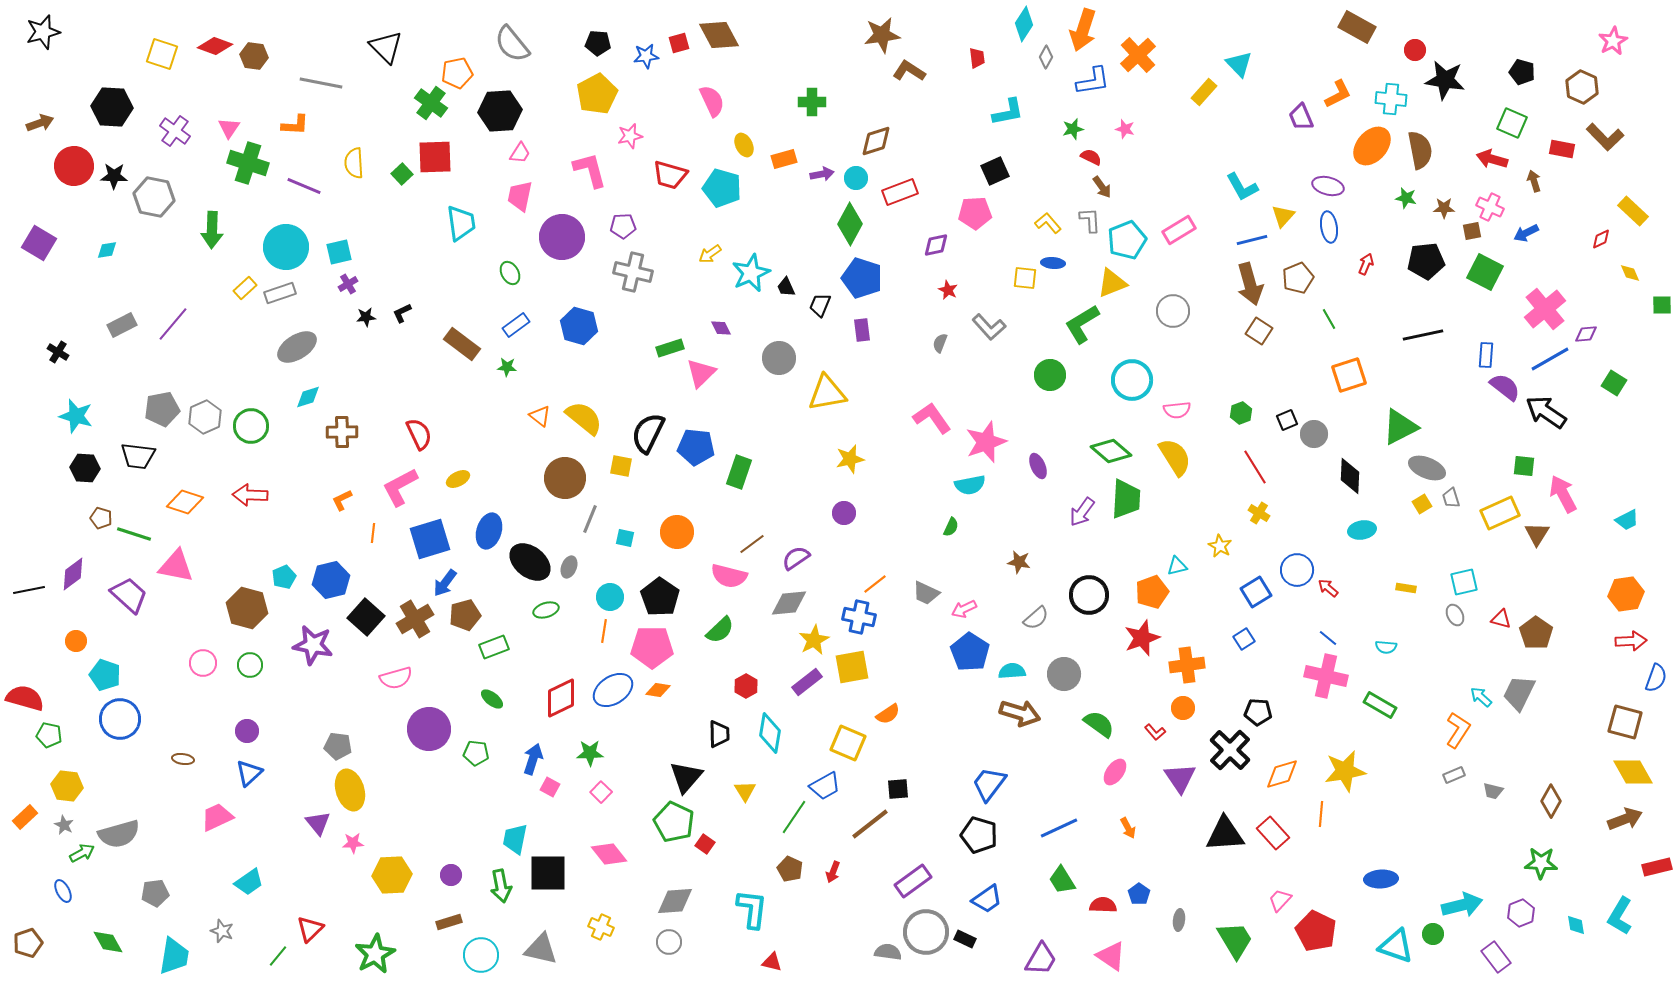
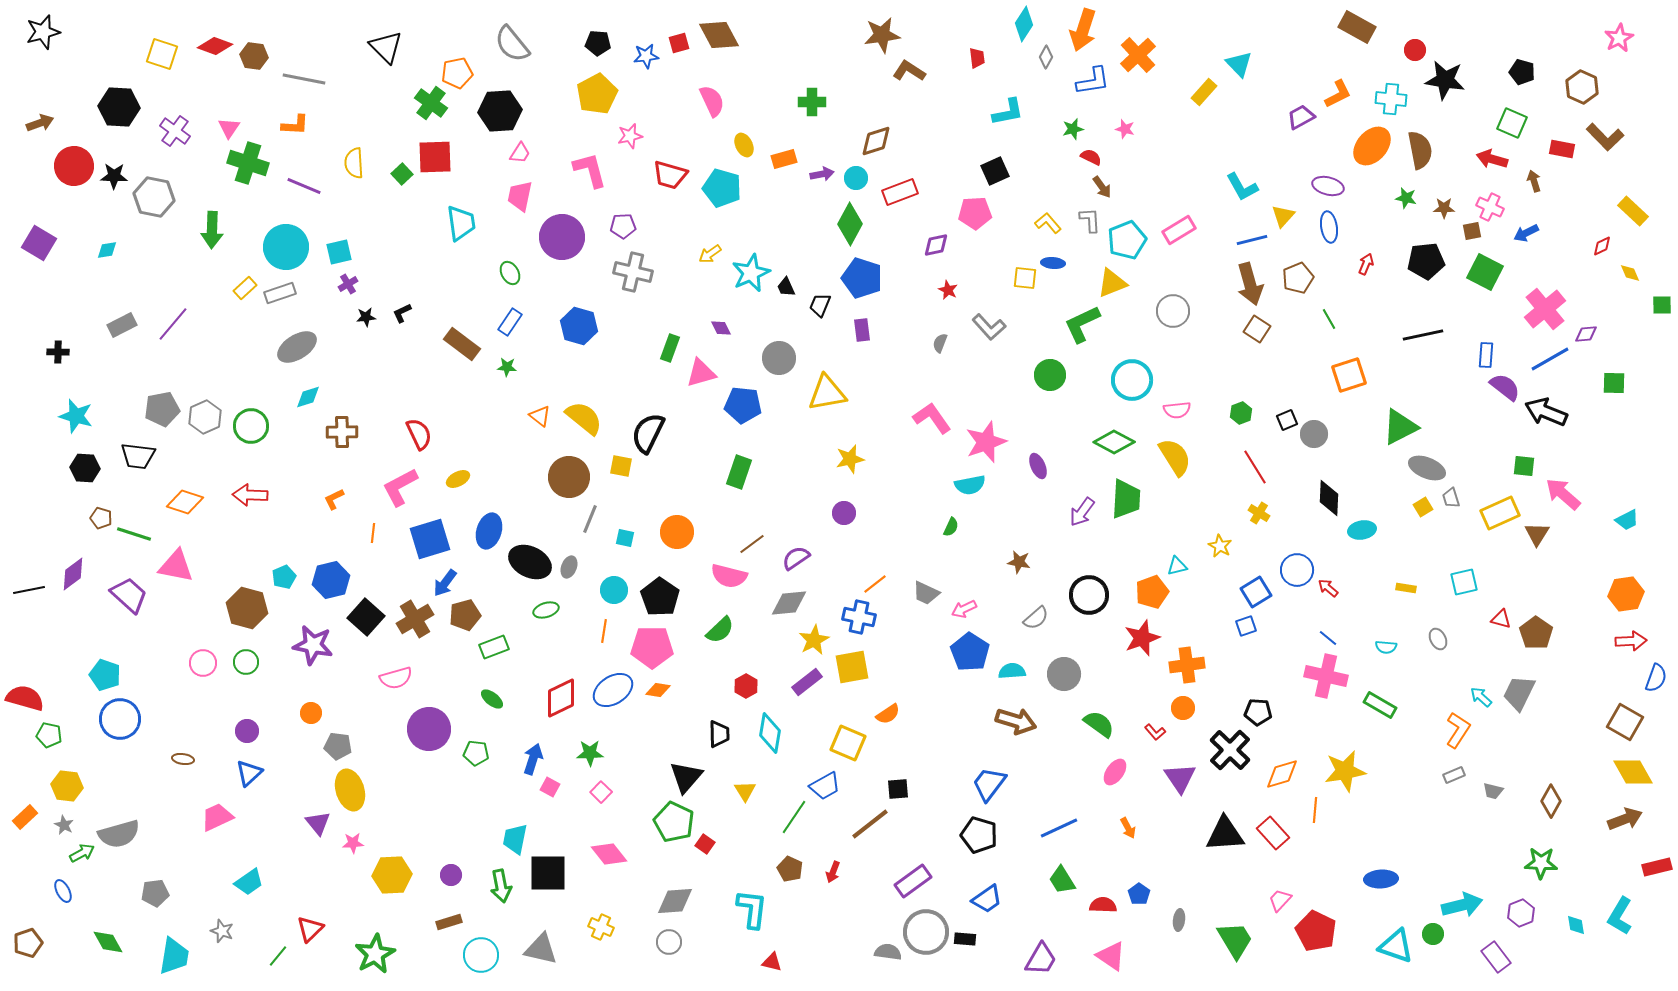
pink star at (1613, 41): moved 6 px right, 3 px up
gray line at (321, 83): moved 17 px left, 4 px up
black hexagon at (112, 107): moved 7 px right
purple trapezoid at (1301, 117): rotated 84 degrees clockwise
red diamond at (1601, 239): moved 1 px right, 7 px down
green L-shape at (1082, 324): rotated 6 degrees clockwise
blue rectangle at (516, 325): moved 6 px left, 3 px up; rotated 20 degrees counterclockwise
brown square at (1259, 331): moved 2 px left, 2 px up
green rectangle at (670, 348): rotated 52 degrees counterclockwise
black cross at (58, 352): rotated 30 degrees counterclockwise
pink triangle at (701, 373): rotated 28 degrees clockwise
green square at (1614, 383): rotated 30 degrees counterclockwise
black arrow at (1546, 412): rotated 12 degrees counterclockwise
blue pentagon at (696, 447): moved 47 px right, 42 px up
green diamond at (1111, 451): moved 3 px right, 9 px up; rotated 12 degrees counterclockwise
black diamond at (1350, 476): moved 21 px left, 22 px down
brown circle at (565, 478): moved 4 px right, 1 px up
pink arrow at (1563, 494): rotated 21 degrees counterclockwise
orange L-shape at (342, 500): moved 8 px left, 1 px up
yellow square at (1422, 504): moved 1 px right, 3 px down
black ellipse at (530, 562): rotated 12 degrees counterclockwise
cyan circle at (610, 597): moved 4 px right, 7 px up
gray ellipse at (1455, 615): moved 17 px left, 24 px down
blue square at (1244, 639): moved 2 px right, 13 px up; rotated 15 degrees clockwise
orange circle at (76, 641): moved 235 px right, 72 px down
green circle at (250, 665): moved 4 px left, 3 px up
brown arrow at (1020, 713): moved 4 px left, 8 px down
brown square at (1625, 722): rotated 15 degrees clockwise
orange line at (1321, 814): moved 6 px left, 4 px up
black rectangle at (965, 939): rotated 20 degrees counterclockwise
